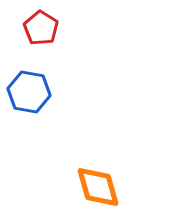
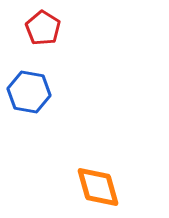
red pentagon: moved 2 px right
